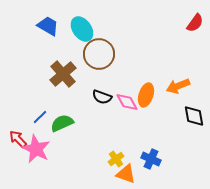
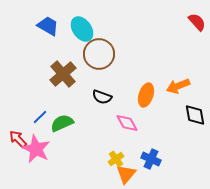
red semicircle: moved 2 px right, 1 px up; rotated 78 degrees counterclockwise
pink diamond: moved 21 px down
black diamond: moved 1 px right, 1 px up
orange triangle: rotated 50 degrees clockwise
